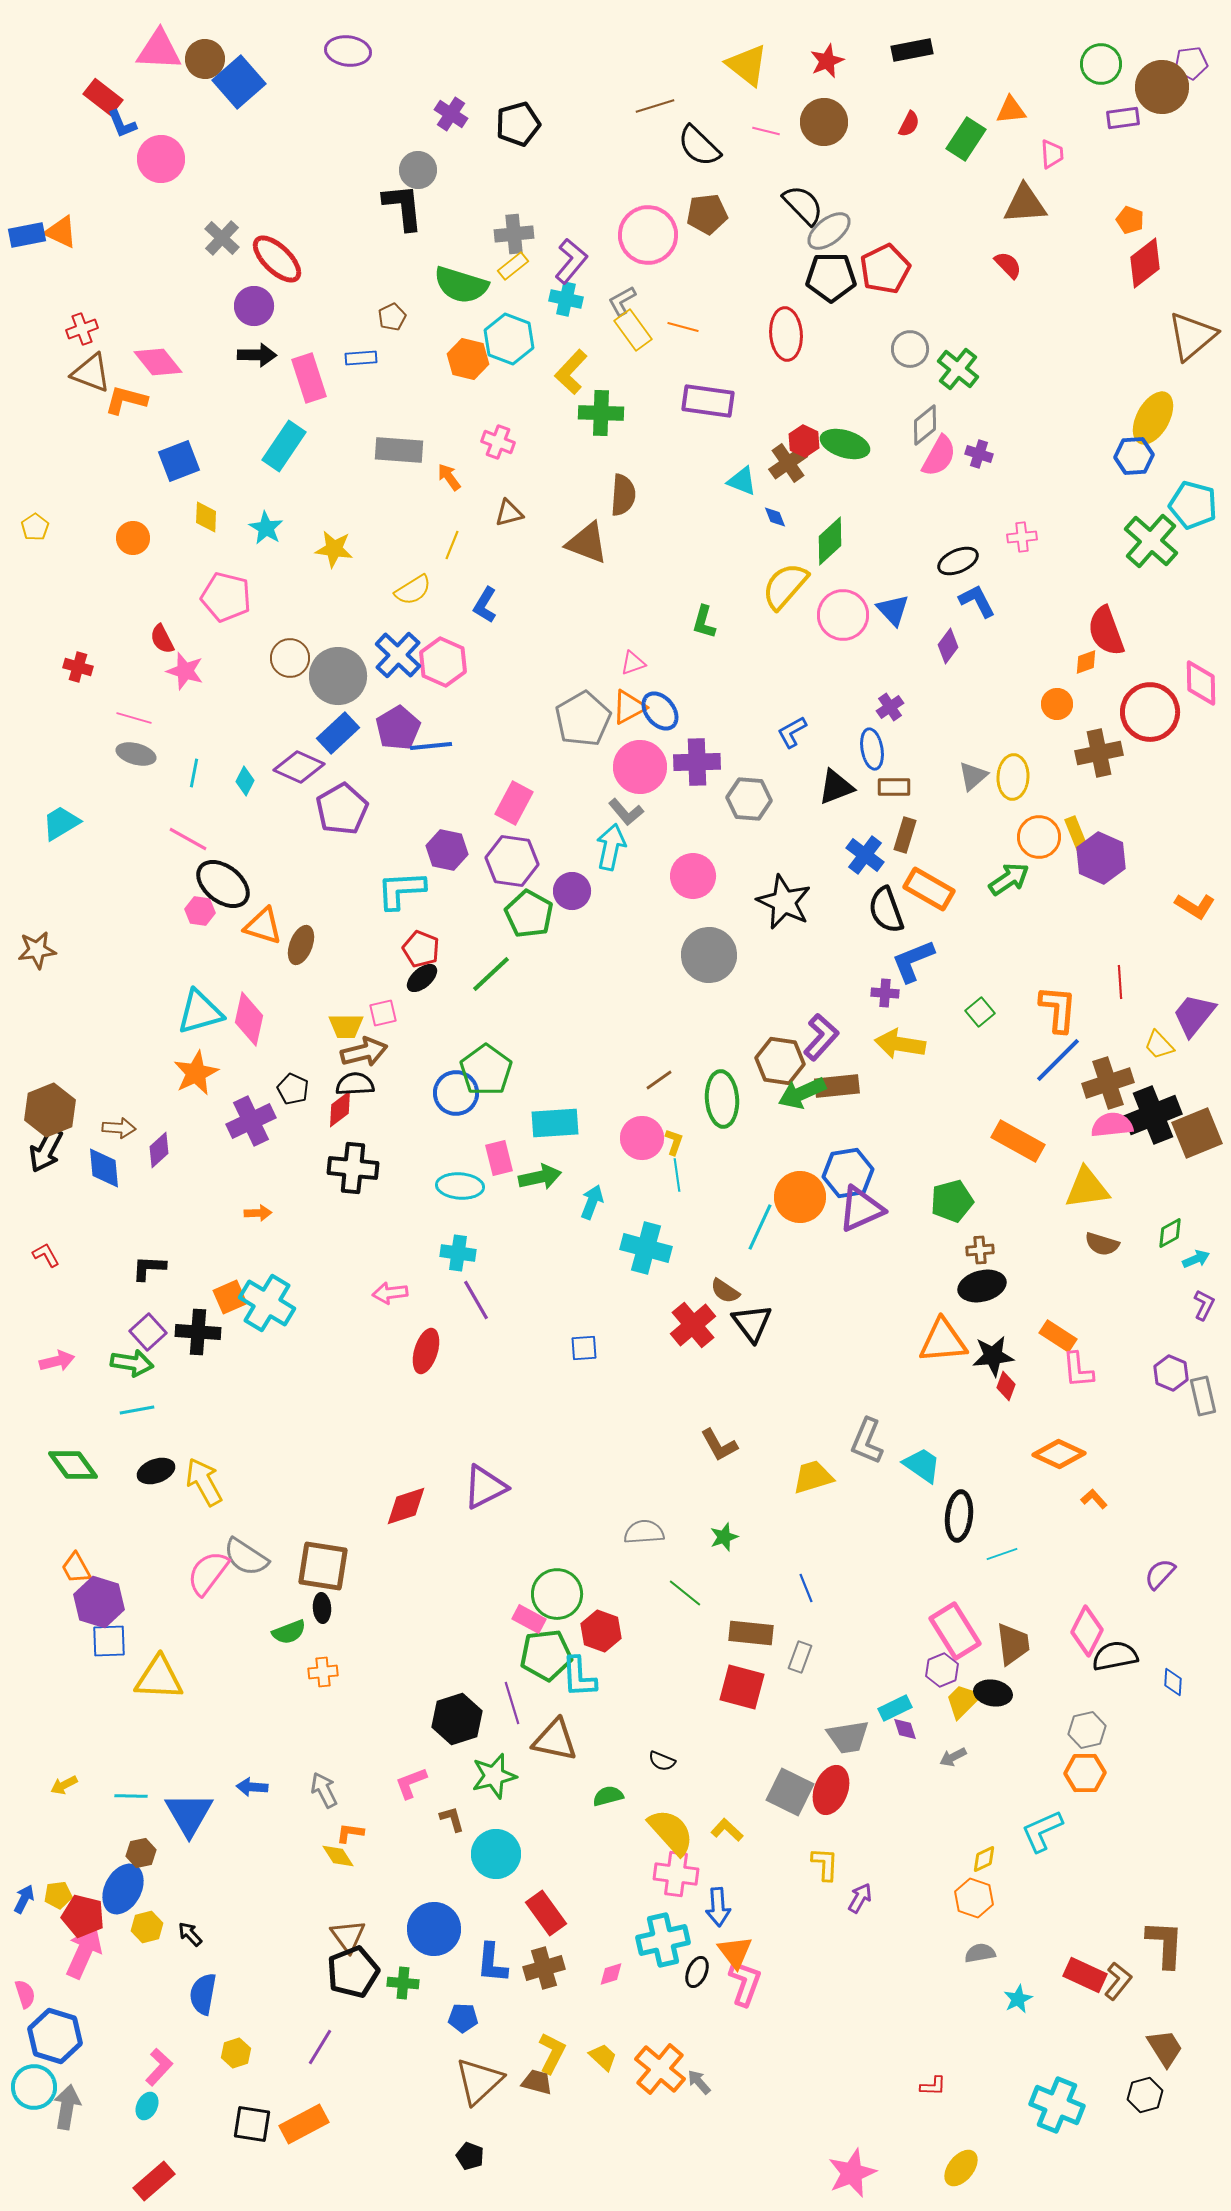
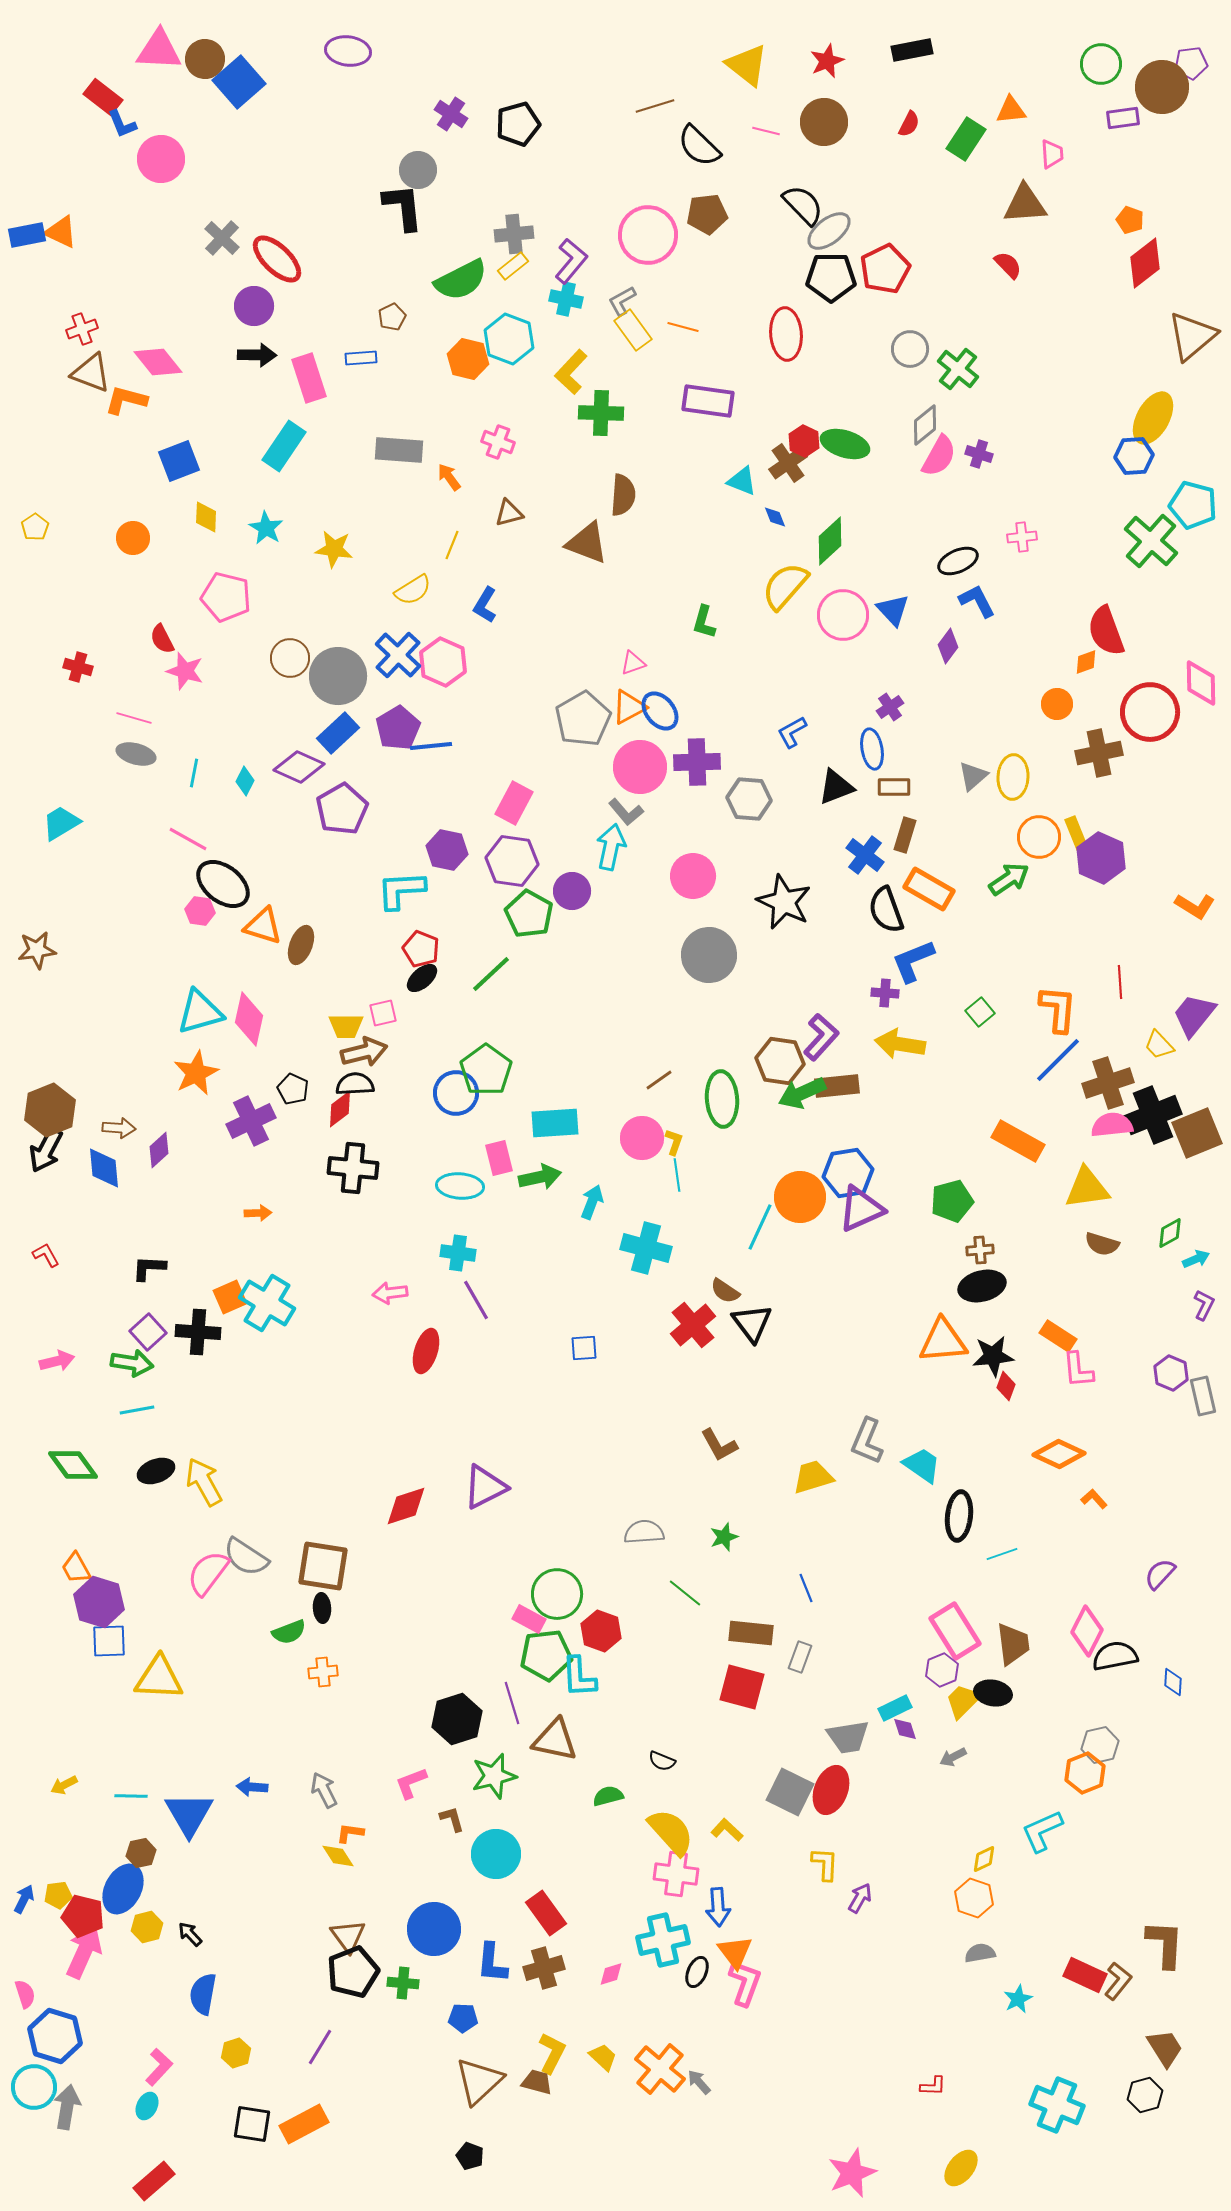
green semicircle at (461, 285): moved 5 px up; rotated 44 degrees counterclockwise
gray hexagon at (1087, 1730): moved 13 px right, 15 px down
orange hexagon at (1085, 1773): rotated 21 degrees counterclockwise
